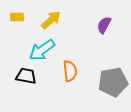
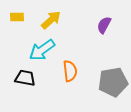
black trapezoid: moved 1 px left, 2 px down
